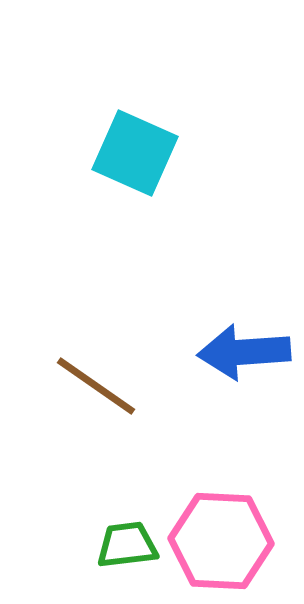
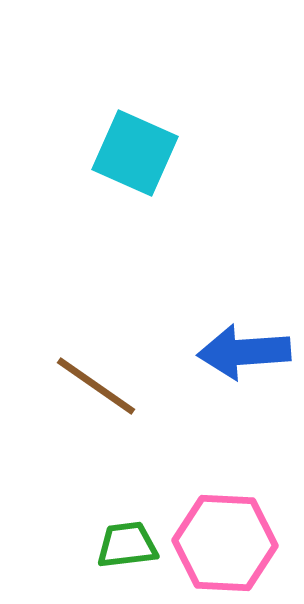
pink hexagon: moved 4 px right, 2 px down
